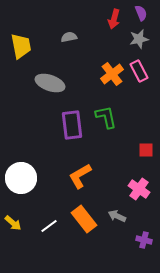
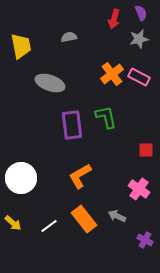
pink rectangle: moved 6 px down; rotated 35 degrees counterclockwise
purple cross: moved 1 px right; rotated 14 degrees clockwise
